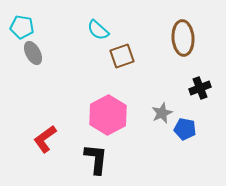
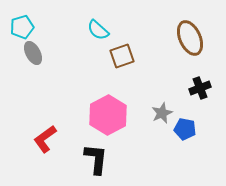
cyan pentagon: rotated 25 degrees counterclockwise
brown ellipse: moved 7 px right; rotated 20 degrees counterclockwise
